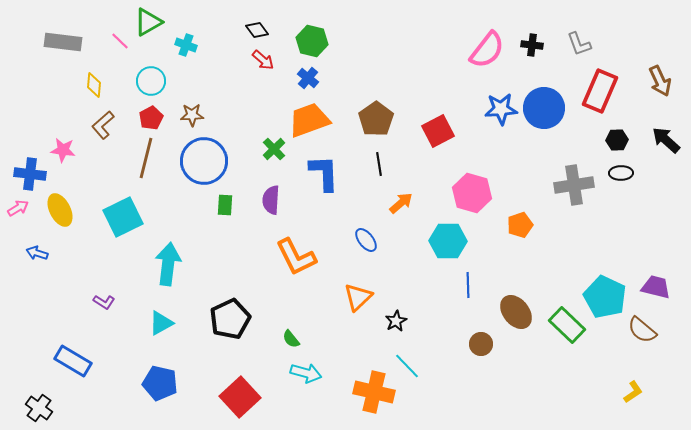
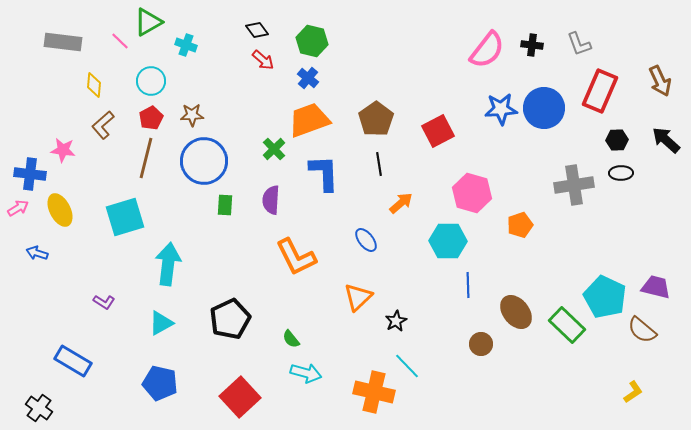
cyan square at (123, 217): moved 2 px right; rotated 9 degrees clockwise
